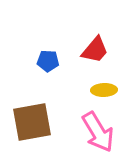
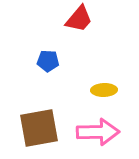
red trapezoid: moved 16 px left, 31 px up
brown square: moved 7 px right, 6 px down
pink arrow: rotated 60 degrees counterclockwise
